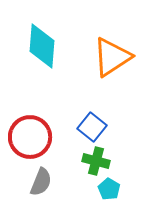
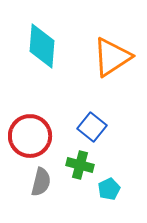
red circle: moved 1 px up
green cross: moved 16 px left, 4 px down
gray semicircle: rotated 8 degrees counterclockwise
cyan pentagon: rotated 15 degrees clockwise
